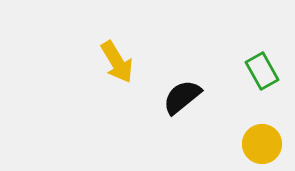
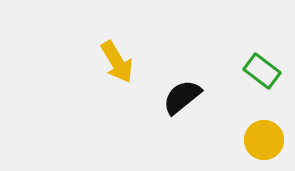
green rectangle: rotated 24 degrees counterclockwise
yellow circle: moved 2 px right, 4 px up
